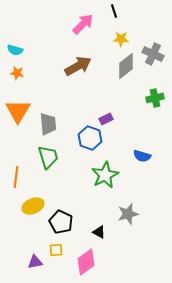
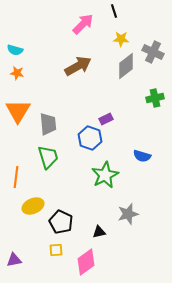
gray cross: moved 2 px up
black triangle: rotated 40 degrees counterclockwise
purple triangle: moved 21 px left, 2 px up
